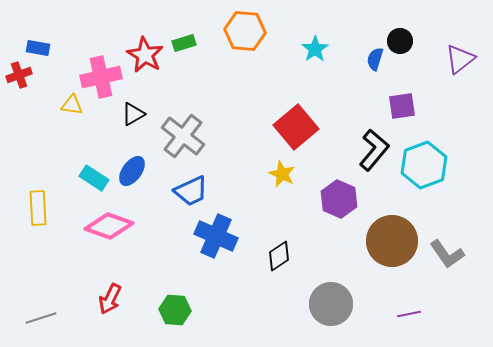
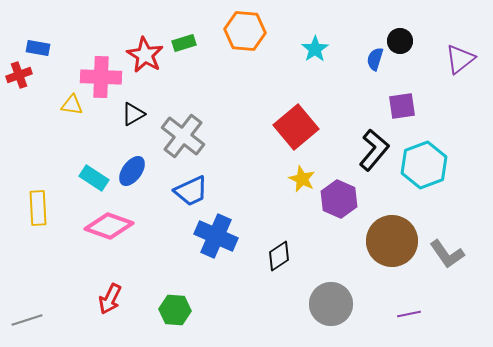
pink cross: rotated 15 degrees clockwise
yellow star: moved 20 px right, 5 px down
gray line: moved 14 px left, 2 px down
